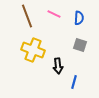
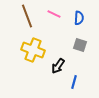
black arrow: rotated 42 degrees clockwise
